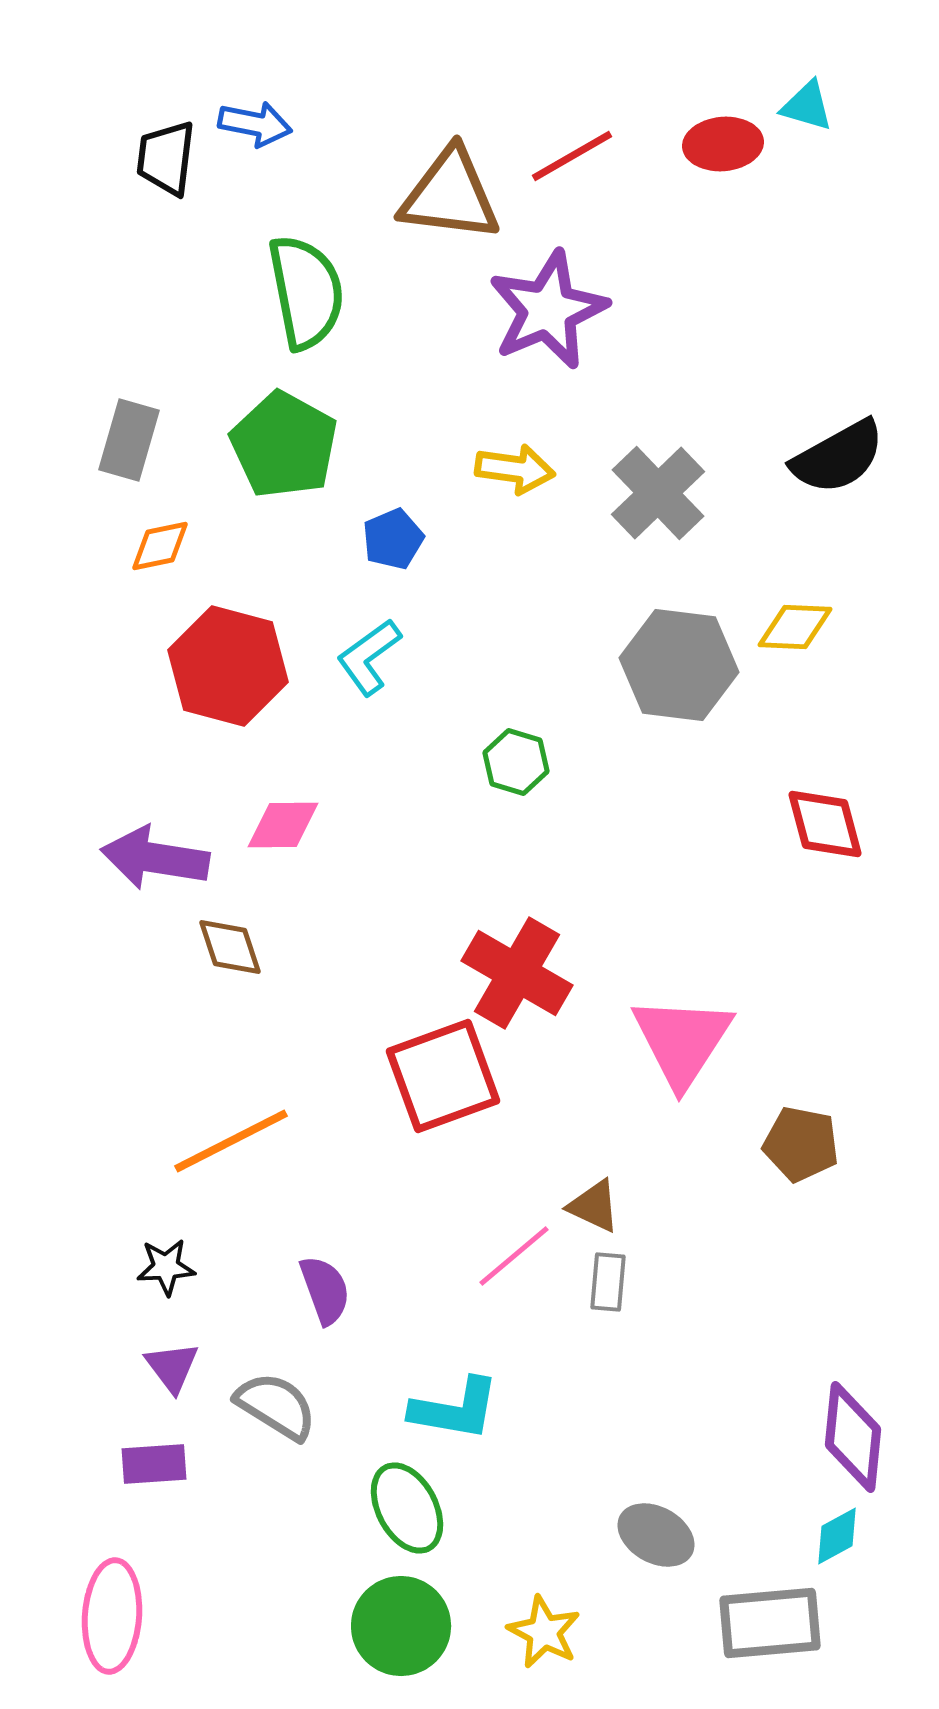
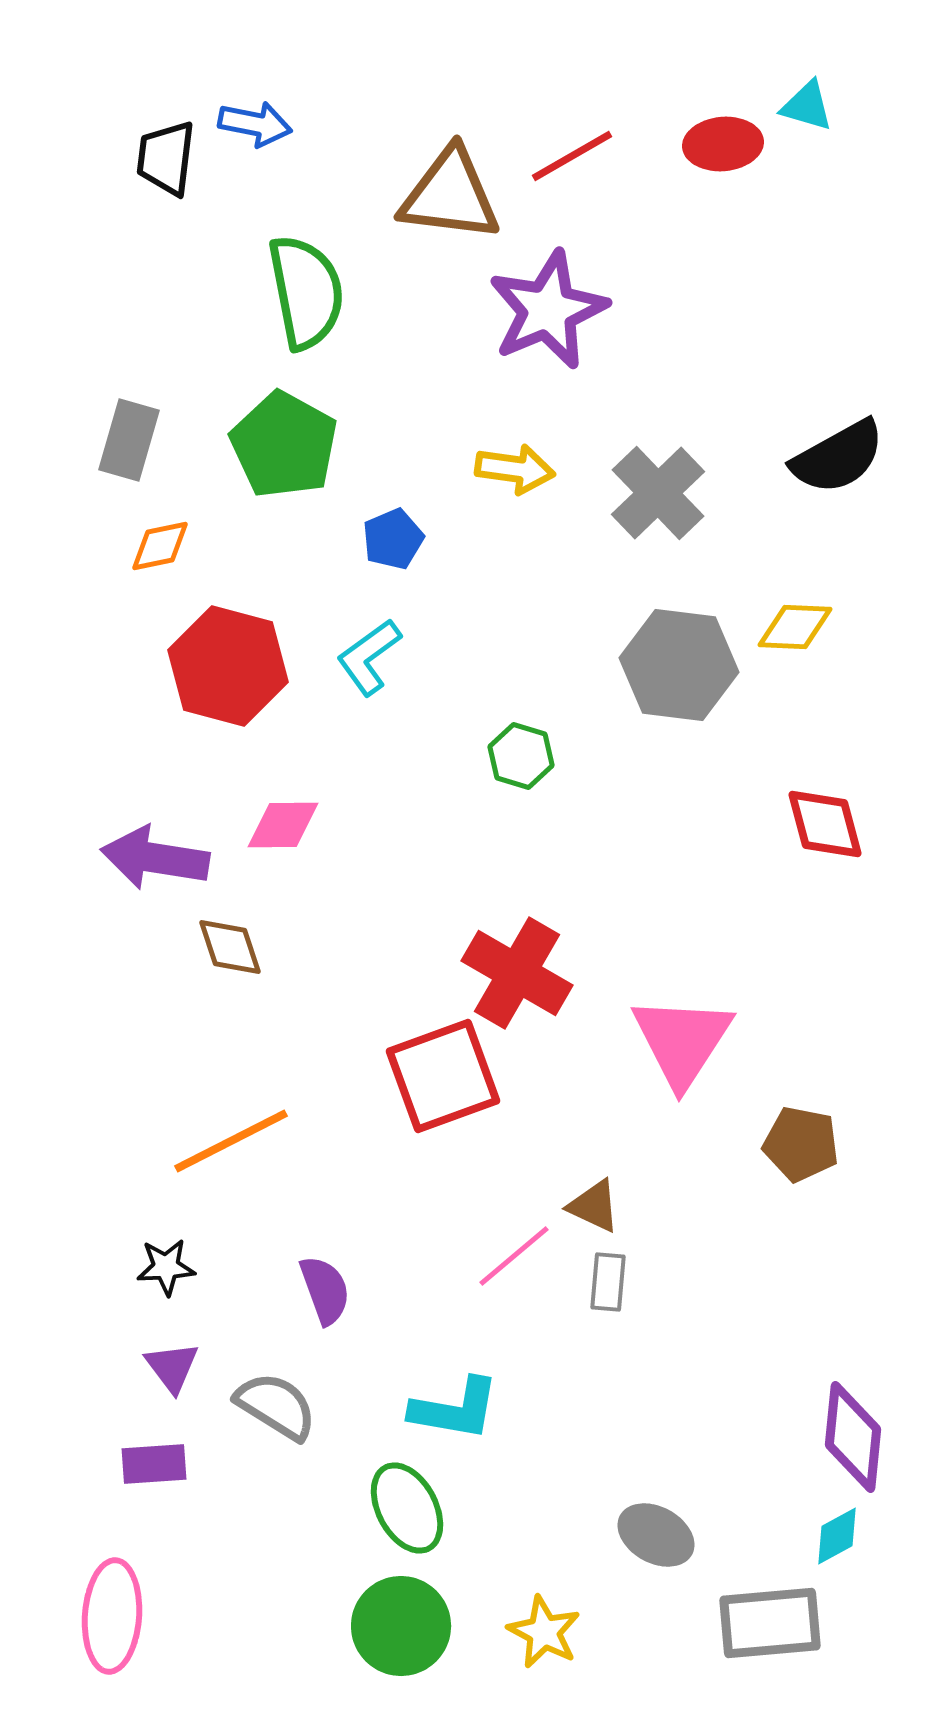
green hexagon at (516, 762): moved 5 px right, 6 px up
